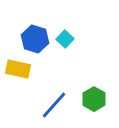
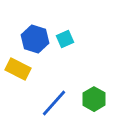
cyan square: rotated 24 degrees clockwise
yellow rectangle: rotated 15 degrees clockwise
blue line: moved 2 px up
